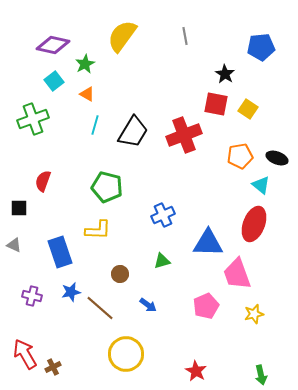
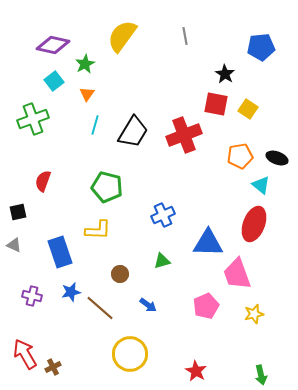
orange triangle: rotated 35 degrees clockwise
black square: moved 1 px left, 4 px down; rotated 12 degrees counterclockwise
yellow circle: moved 4 px right
